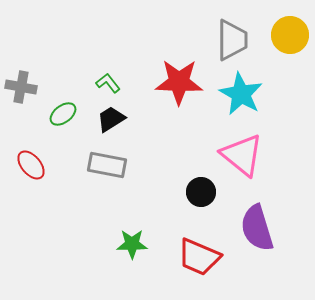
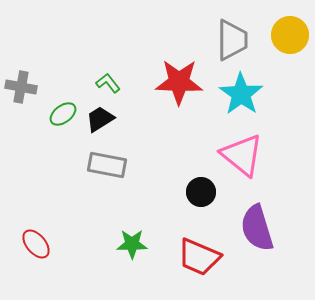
cyan star: rotated 6 degrees clockwise
black trapezoid: moved 11 px left
red ellipse: moved 5 px right, 79 px down
